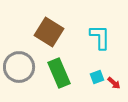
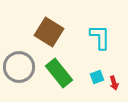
green rectangle: rotated 16 degrees counterclockwise
red arrow: rotated 32 degrees clockwise
